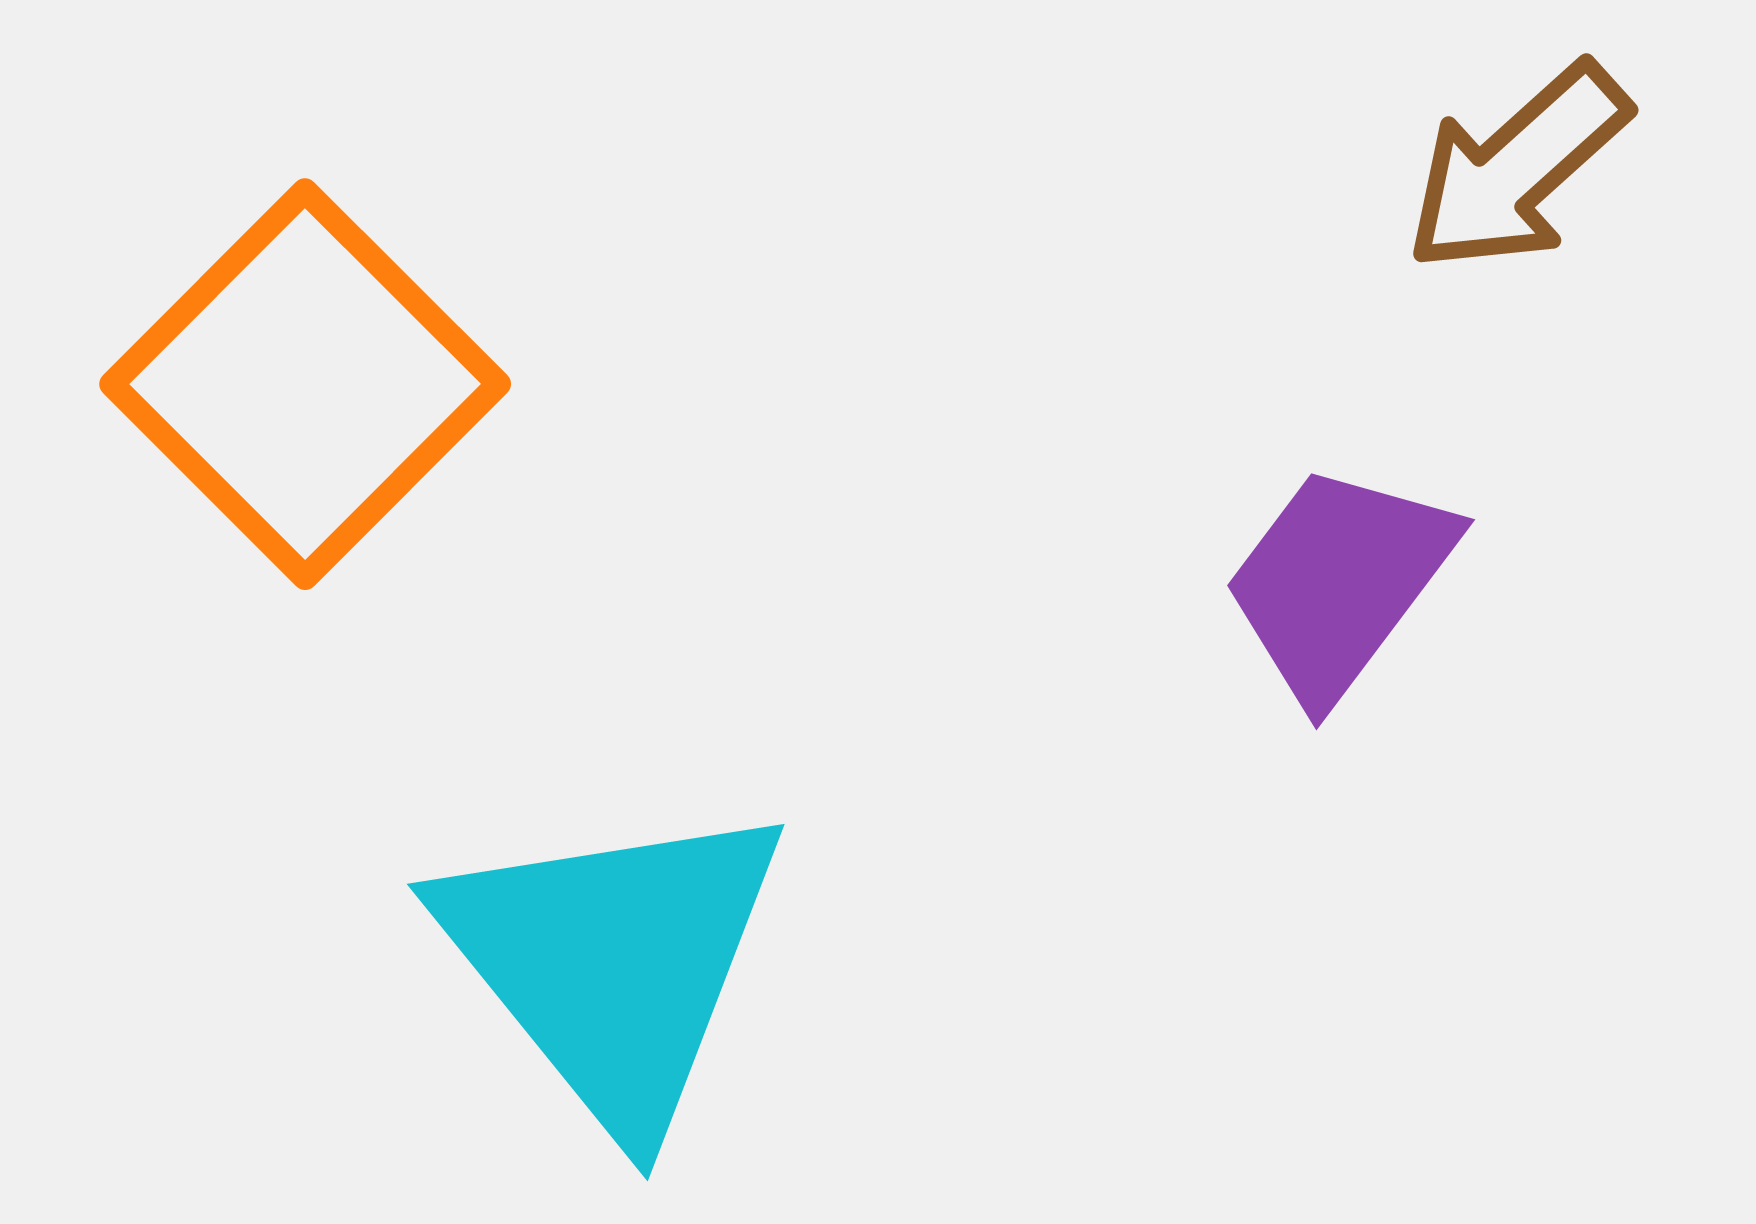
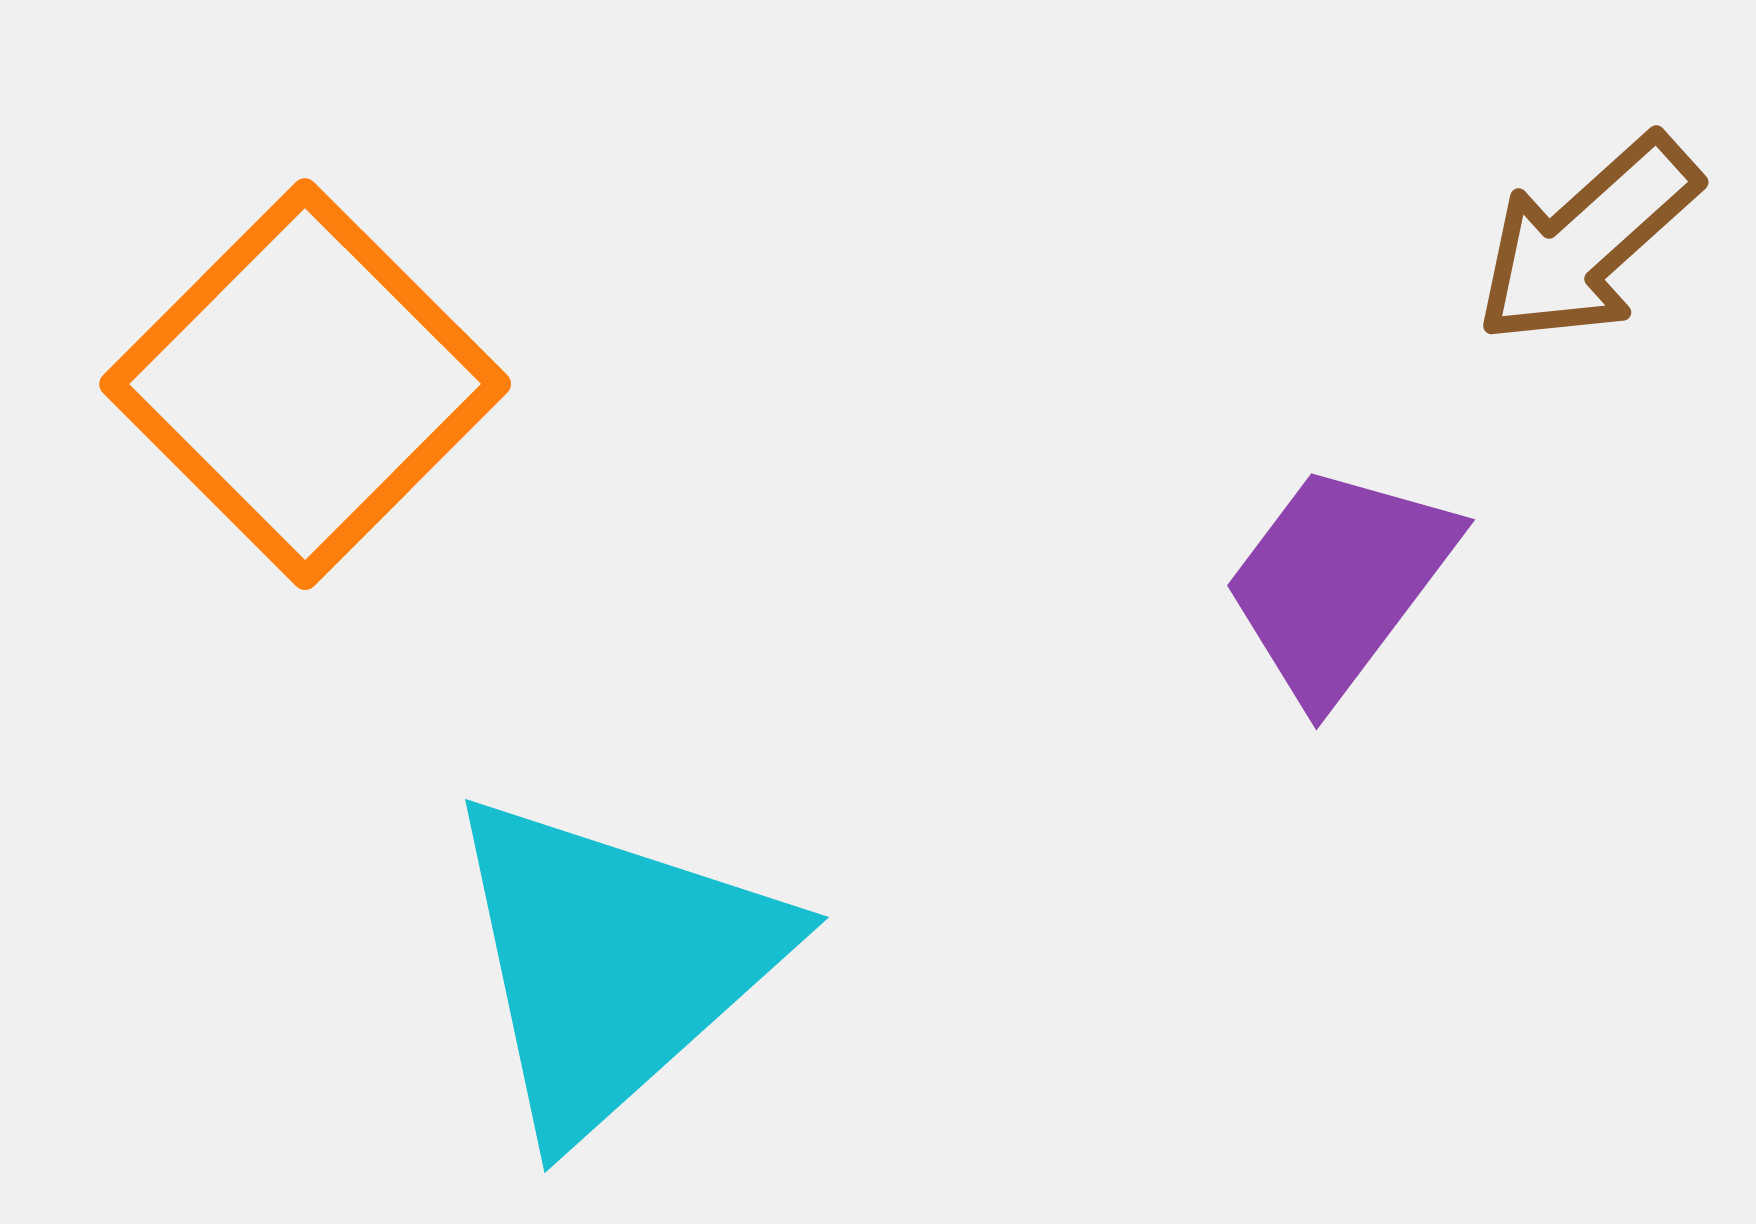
brown arrow: moved 70 px right, 72 px down
cyan triangle: rotated 27 degrees clockwise
